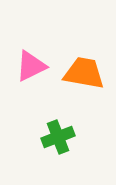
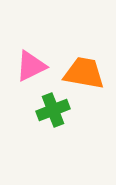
green cross: moved 5 px left, 27 px up
